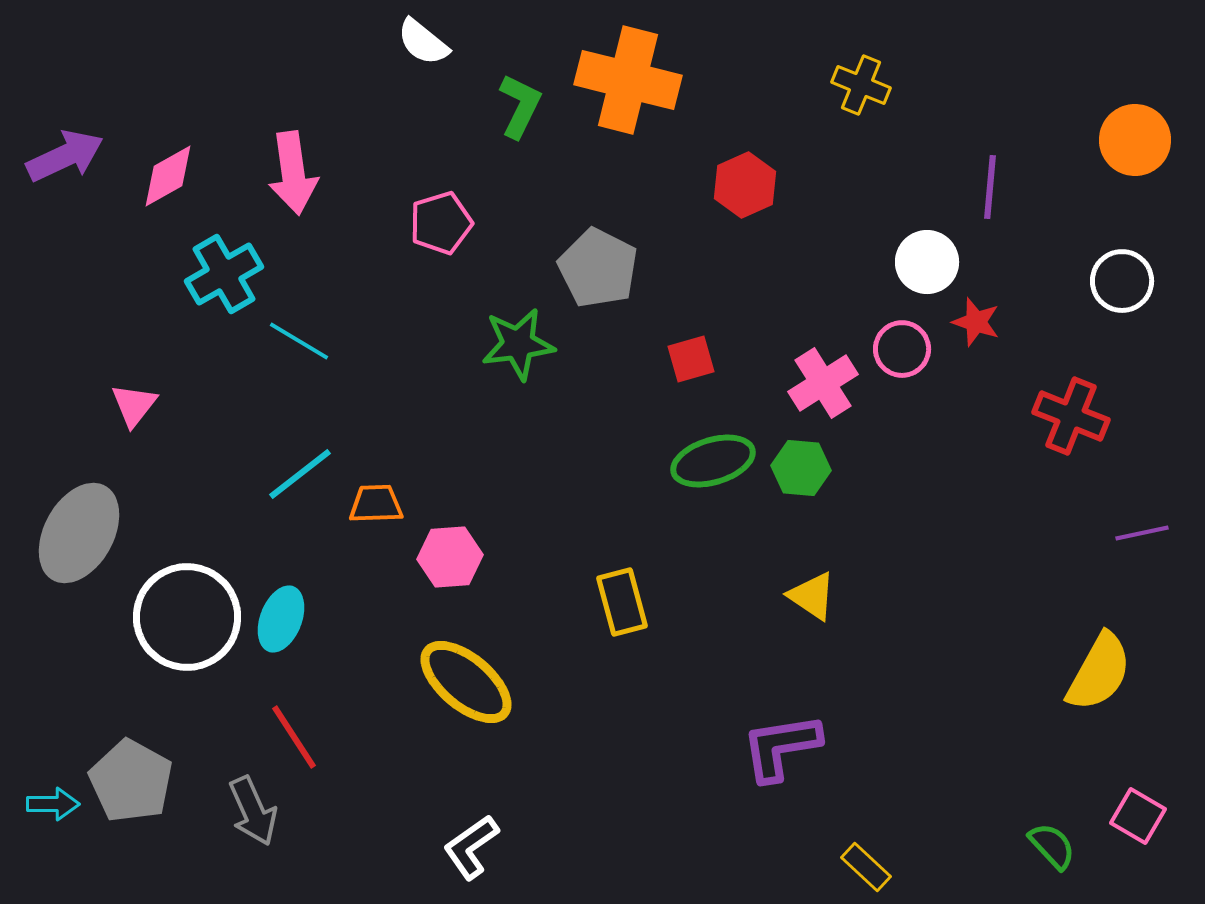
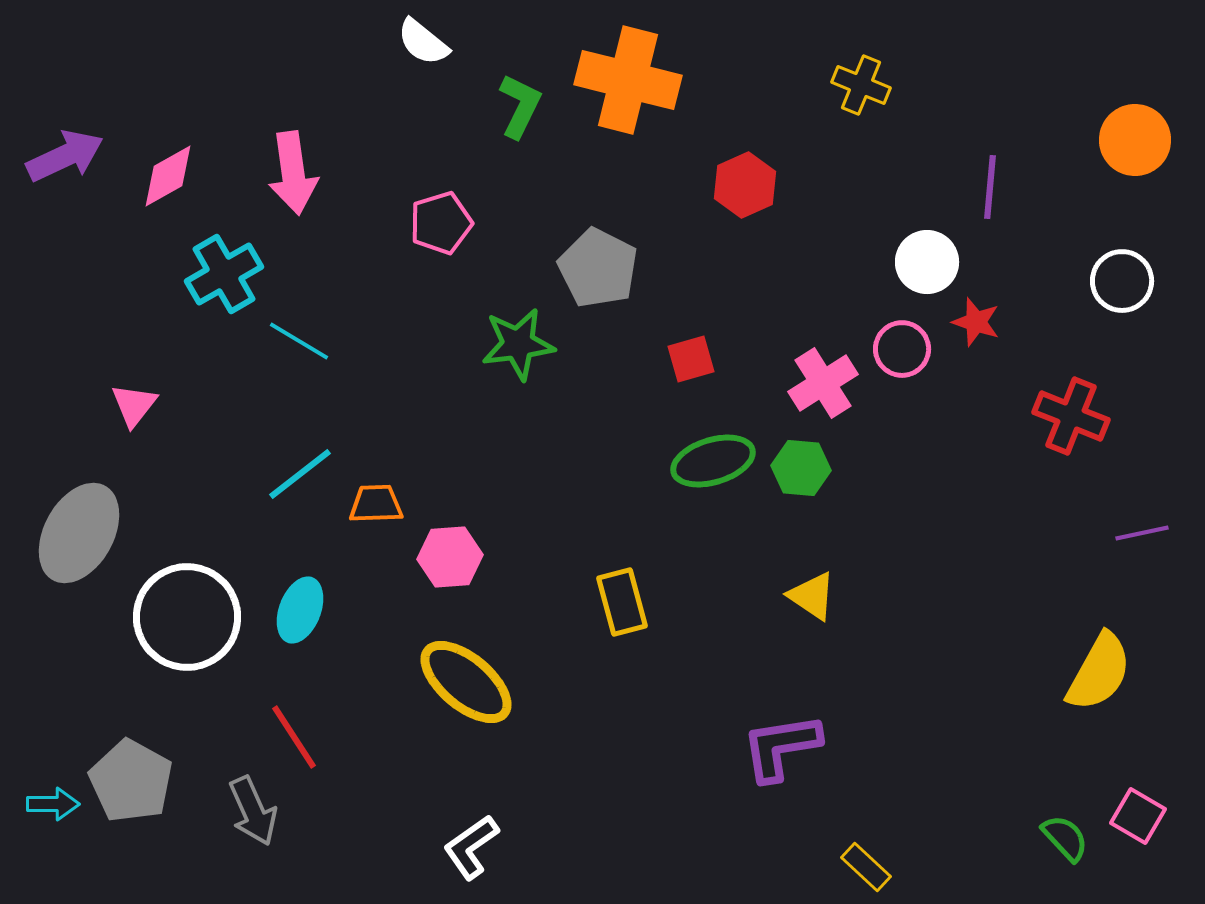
cyan ellipse at (281, 619): moved 19 px right, 9 px up
green semicircle at (1052, 846): moved 13 px right, 8 px up
